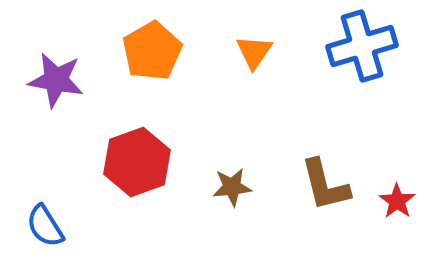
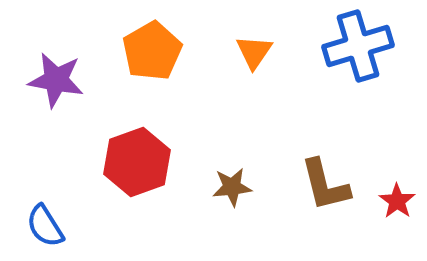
blue cross: moved 4 px left
